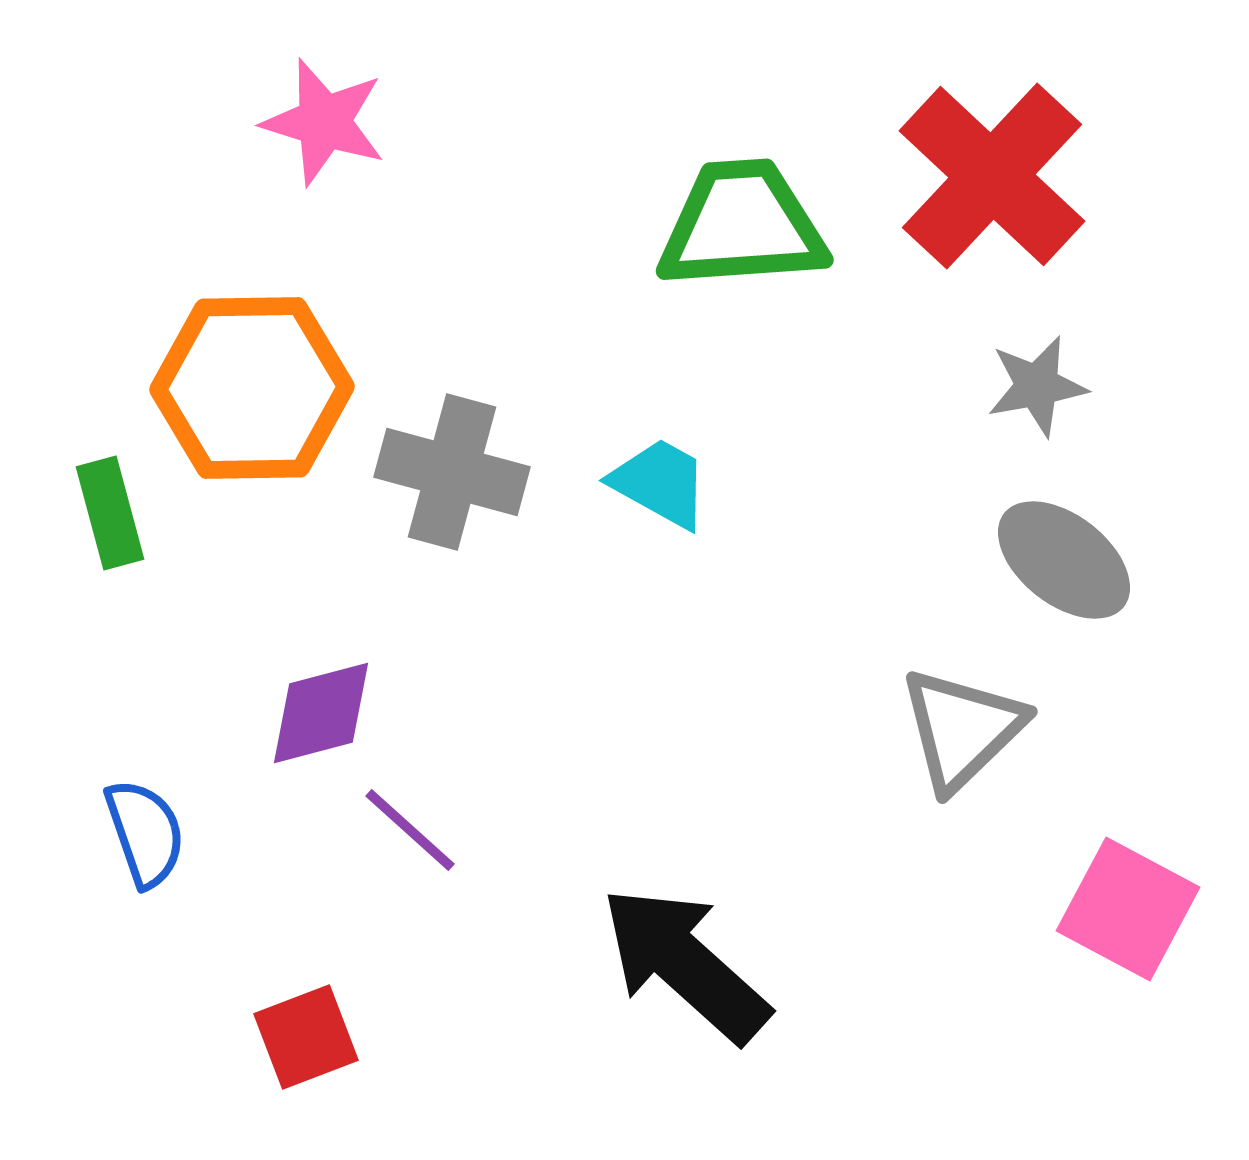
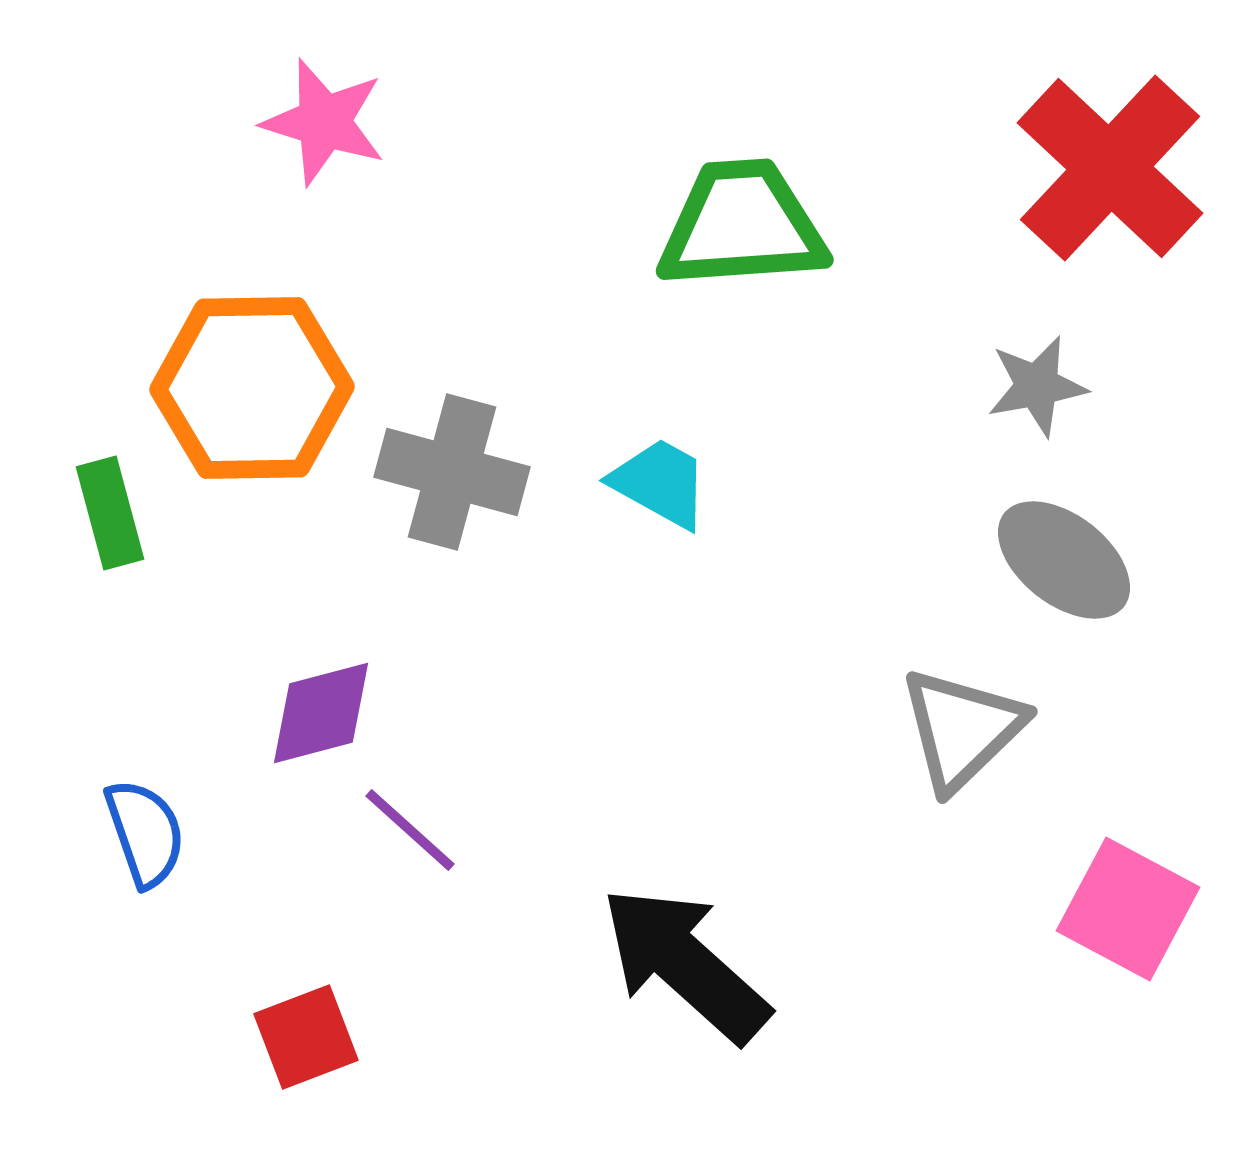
red cross: moved 118 px right, 8 px up
